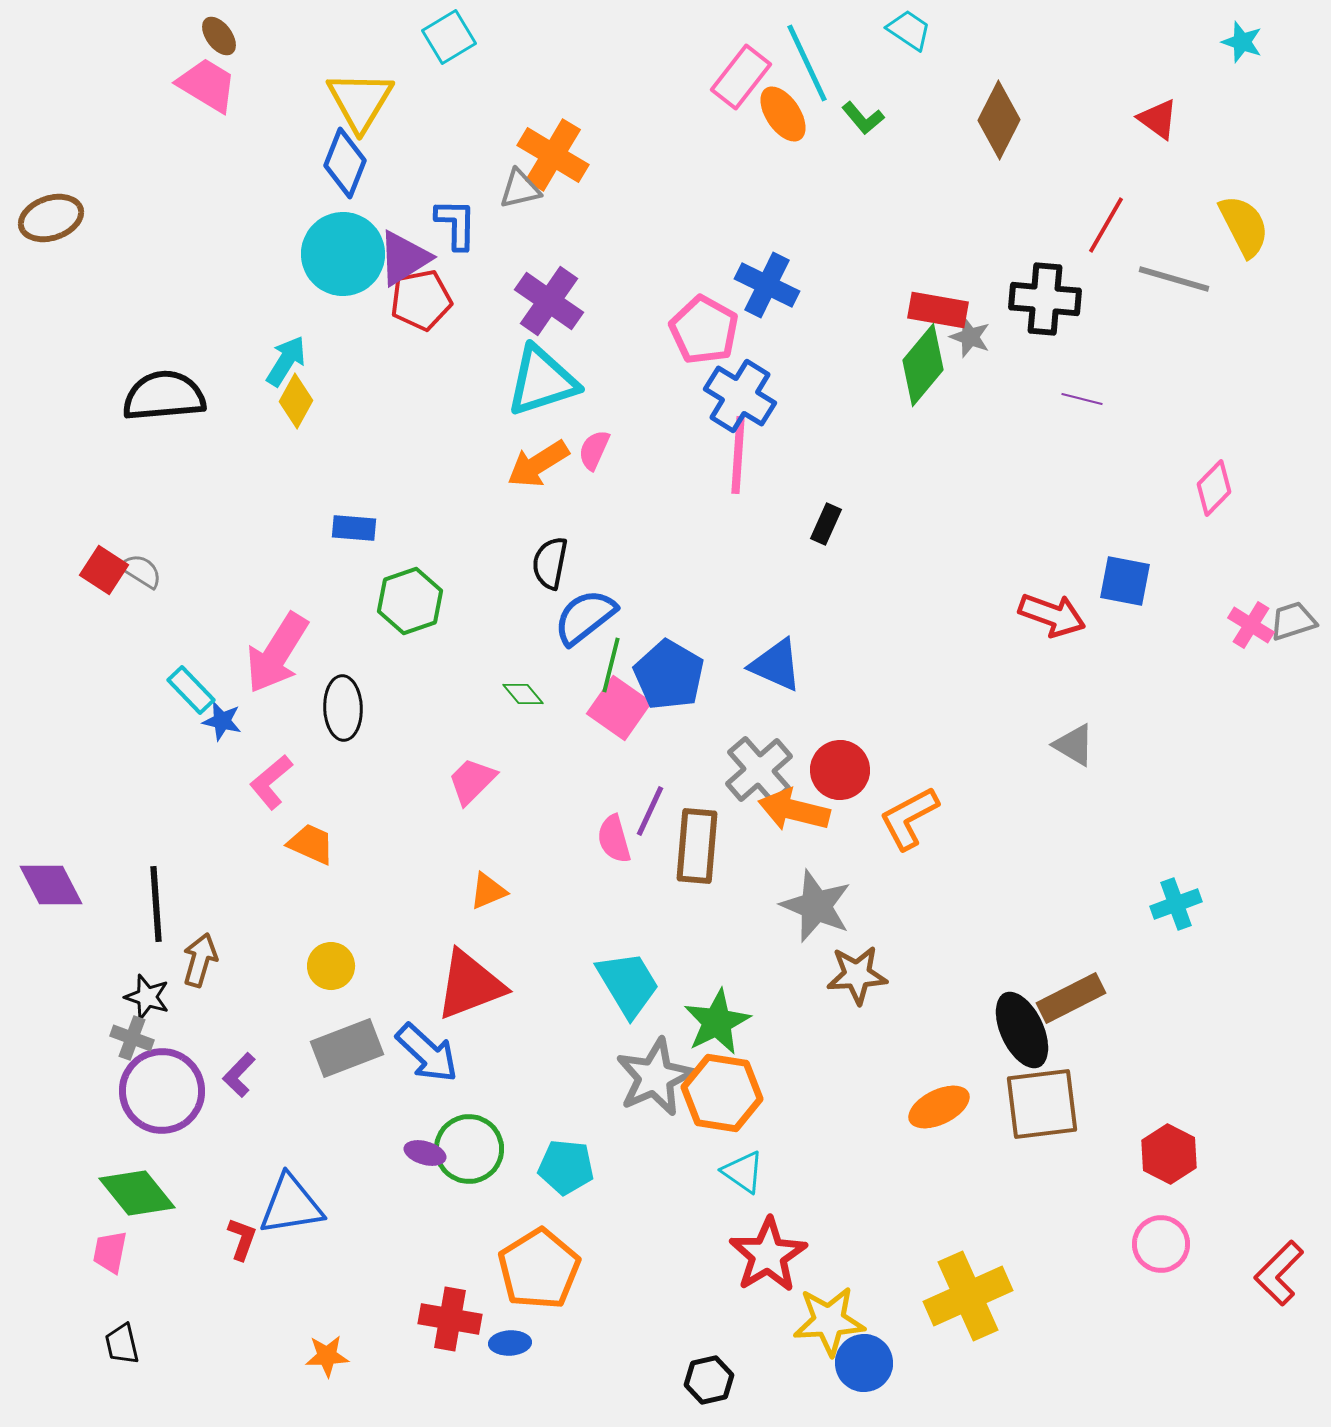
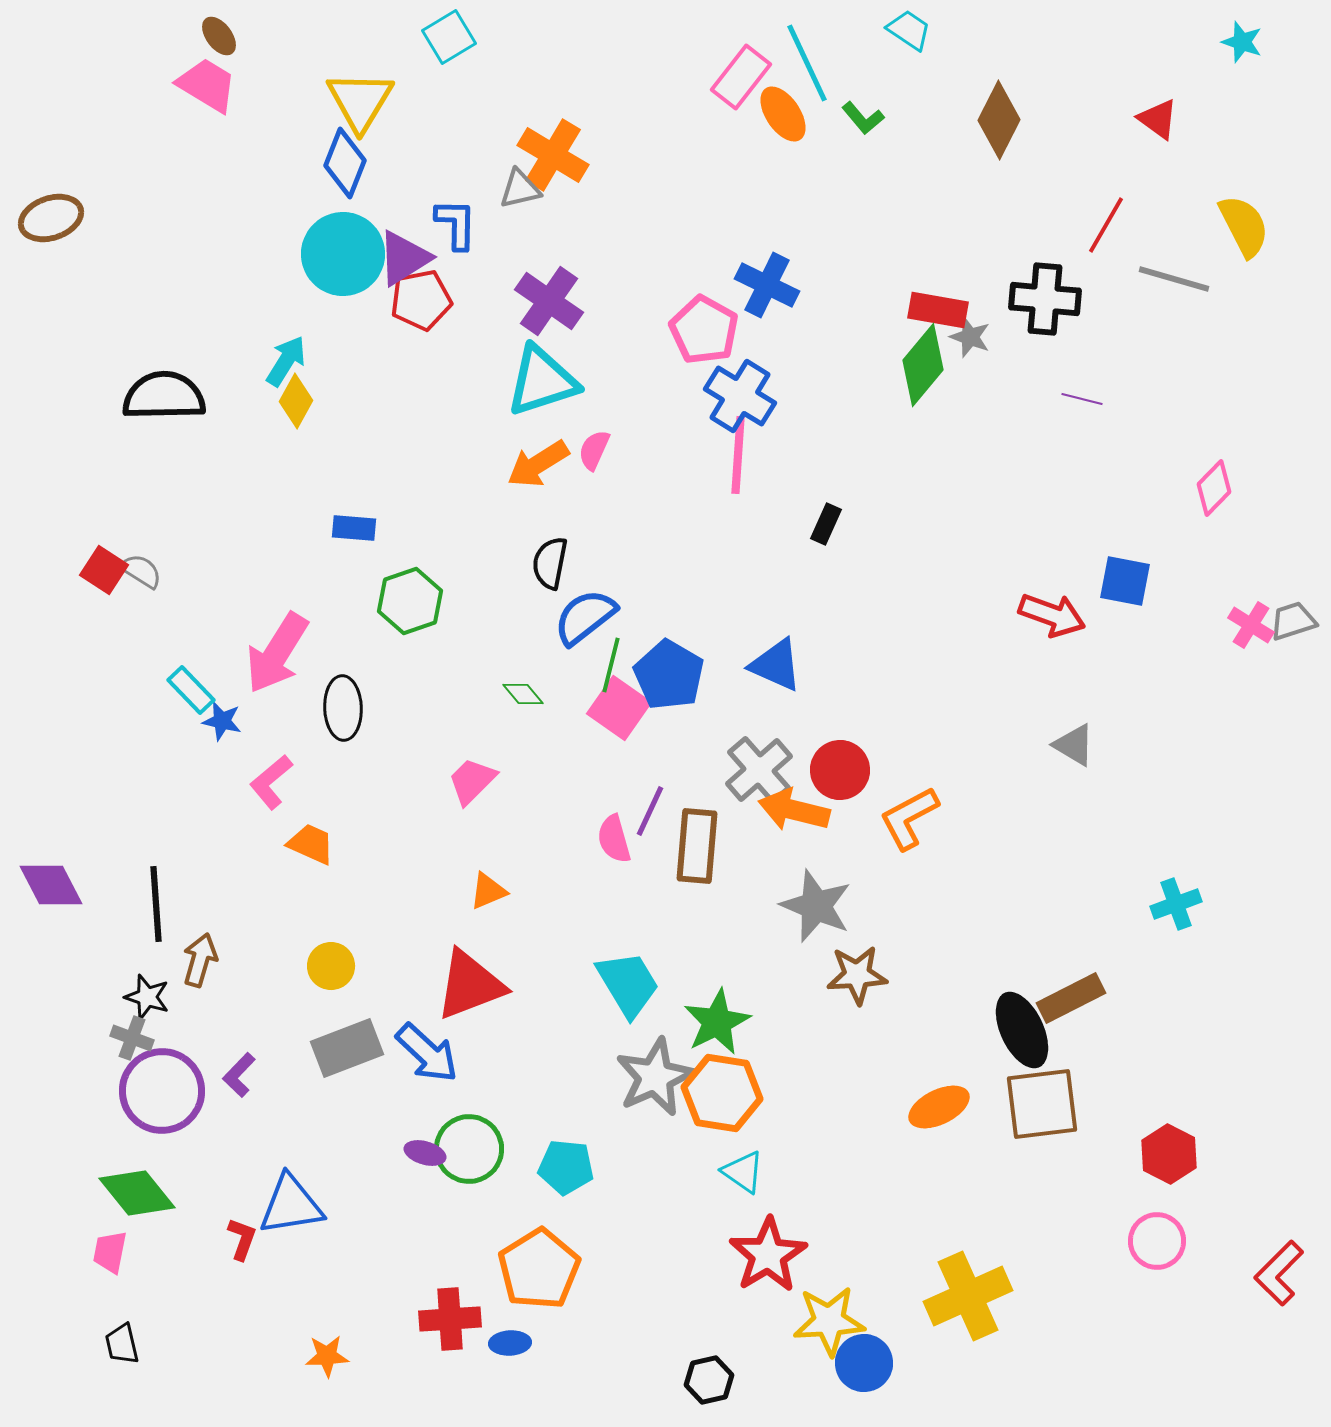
black semicircle at (164, 396): rotated 4 degrees clockwise
pink circle at (1161, 1244): moved 4 px left, 3 px up
red cross at (450, 1319): rotated 14 degrees counterclockwise
